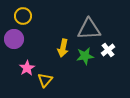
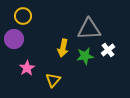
yellow triangle: moved 8 px right
